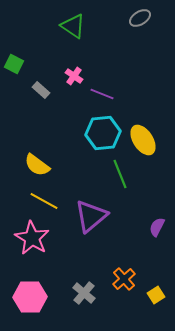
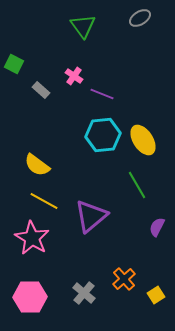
green triangle: moved 10 px right; rotated 20 degrees clockwise
cyan hexagon: moved 2 px down
green line: moved 17 px right, 11 px down; rotated 8 degrees counterclockwise
